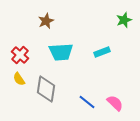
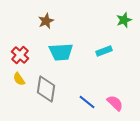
cyan rectangle: moved 2 px right, 1 px up
